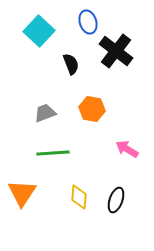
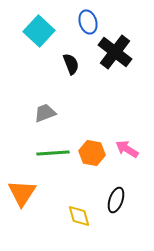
black cross: moved 1 px left, 1 px down
orange hexagon: moved 44 px down
yellow diamond: moved 19 px down; rotated 20 degrees counterclockwise
